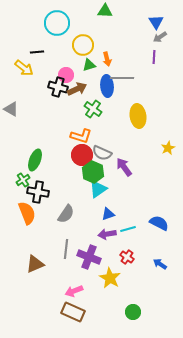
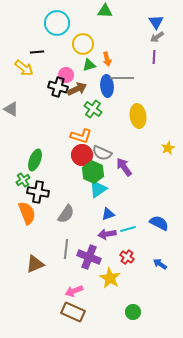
gray arrow at (160, 37): moved 3 px left
yellow circle at (83, 45): moved 1 px up
